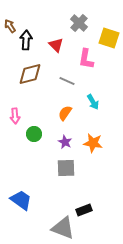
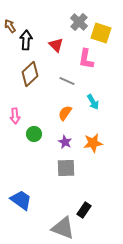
gray cross: moved 1 px up
yellow square: moved 8 px left, 5 px up
brown diamond: rotated 30 degrees counterclockwise
orange star: rotated 18 degrees counterclockwise
black rectangle: rotated 35 degrees counterclockwise
